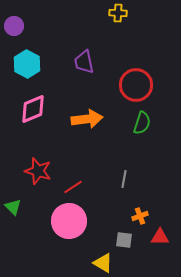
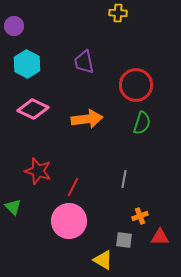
pink diamond: rotated 48 degrees clockwise
red line: rotated 30 degrees counterclockwise
yellow triangle: moved 3 px up
